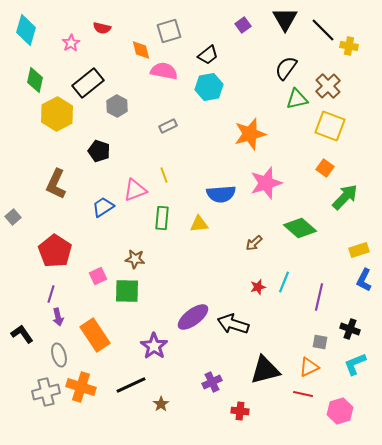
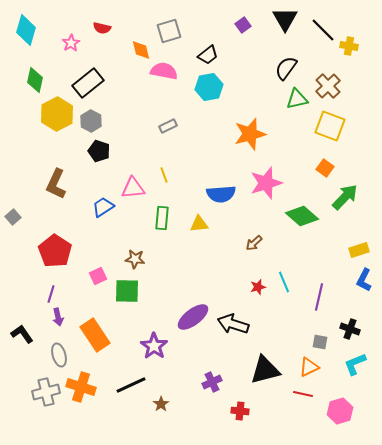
gray hexagon at (117, 106): moved 26 px left, 15 px down
pink triangle at (135, 190): moved 2 px left, 2 px up; rotated 15 degrees clockwise
green diamond at (300, 228): moved 2 px right, 12 px up
cyan line at (284, 282): rotated 45 degrees counterclockwise
